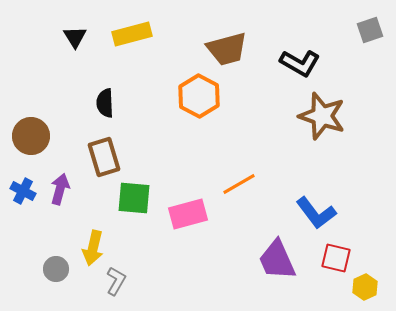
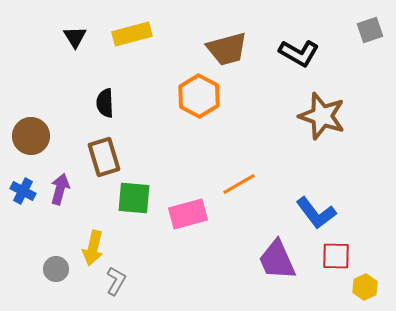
black L-shape: moved 1 px left, 10 px up
red square: moved 2 px up; rotated 12 degrees counterclockwise
